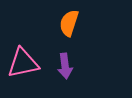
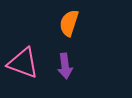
pink triangle: rotated 32 degrees clockwise
